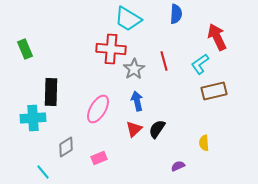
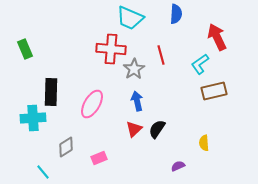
cyan trapezoid: moved 2 px right, 1 px up; rotated 8 degrees counterclockwise
red line: moved 3 px left, 6 px up
pink ellipse: moved 6 px left, 5 px up
